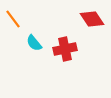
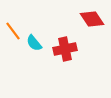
orange line: moved 12 px down
